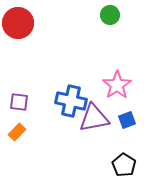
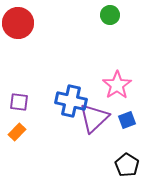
purple triangle: rotated 32 degrees counterclockwise
black pentagon: moved 3 px right
